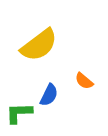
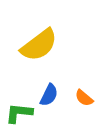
orange semicircle: moved 17 px down
green L-shape: rotated 8 degrees clockwise
